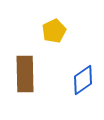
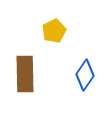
blue diamond: moved 2 px right, 5 px up; rotated 20 degrees counterclockwise
